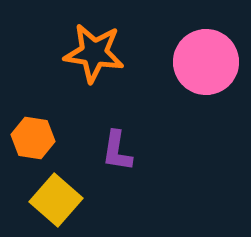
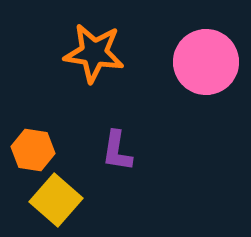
orange hexagon: moved 12 px down
